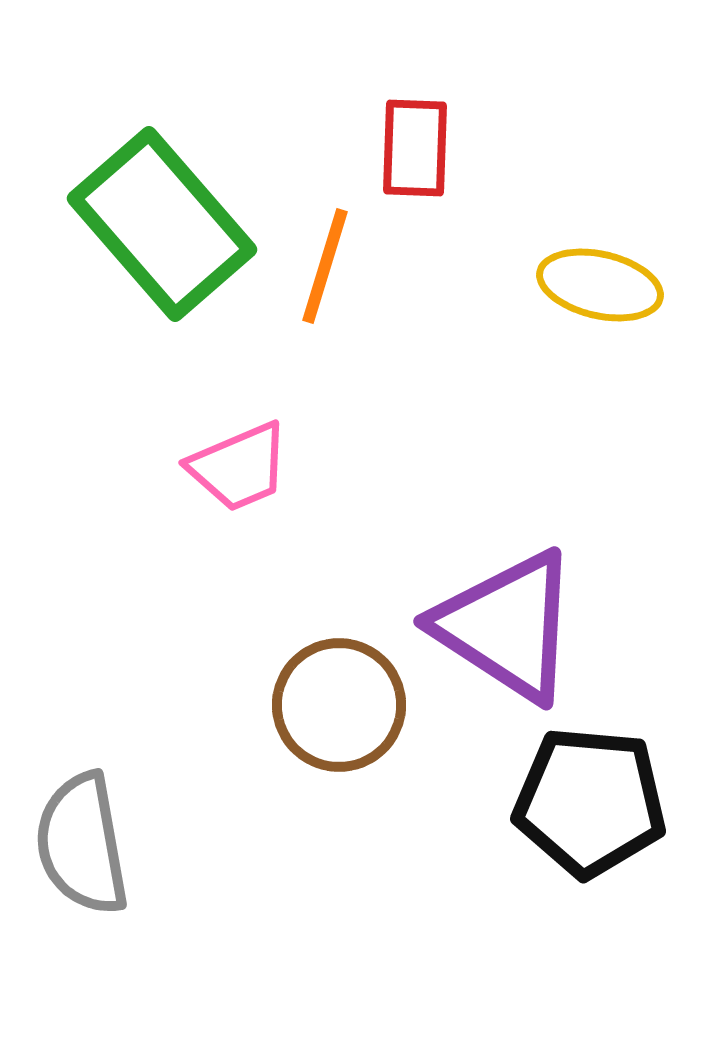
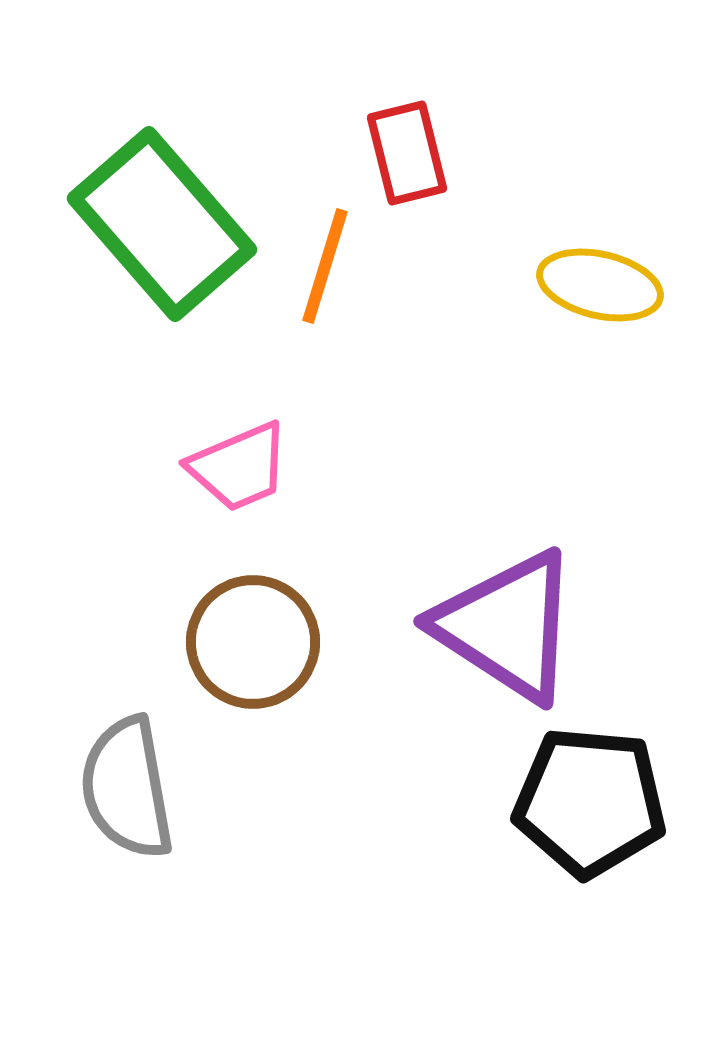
red rectangle: moved 8 px left, 5 px down; rotated 16 degrees counterclockwise
brown circle: moved 86 px left, 63 px up
gray semicircle: moved 45 px right, 56 px up
